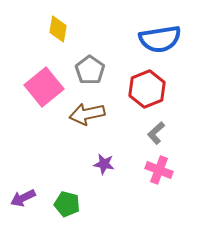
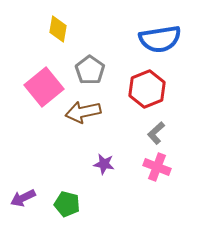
brown arrow: moved 4 px left, 2 px up
pink cross: moved 2 px left, 3 px up
